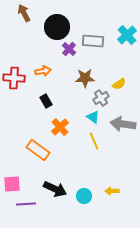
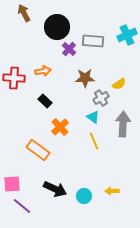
cyan cross: rotated 18 degrees clockwise
black rectangle: moved 1 px left; rotated 16 degrees counterclockwise
gray arrow: rotated 85 degrees clockwise
purple line: moved 4 px left, 2 px down; rotated 42 degrees clockwise
